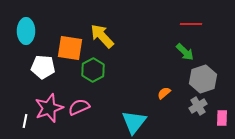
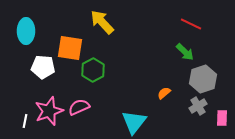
red line: rotated 25 degrees clockwise
yellow arrow: moved 14 px up
pink star: moved 3 px down
